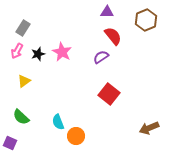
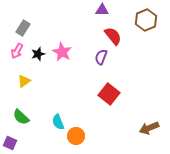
purple triangle: moved 5 px left, 2 px up
purple semicircle: rotated 35 degrees counterclockwise
